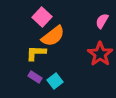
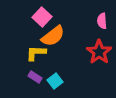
pink semicircle: rotated 35 degrees counterclockwise
red star: moved 1 px left, 2 px up
